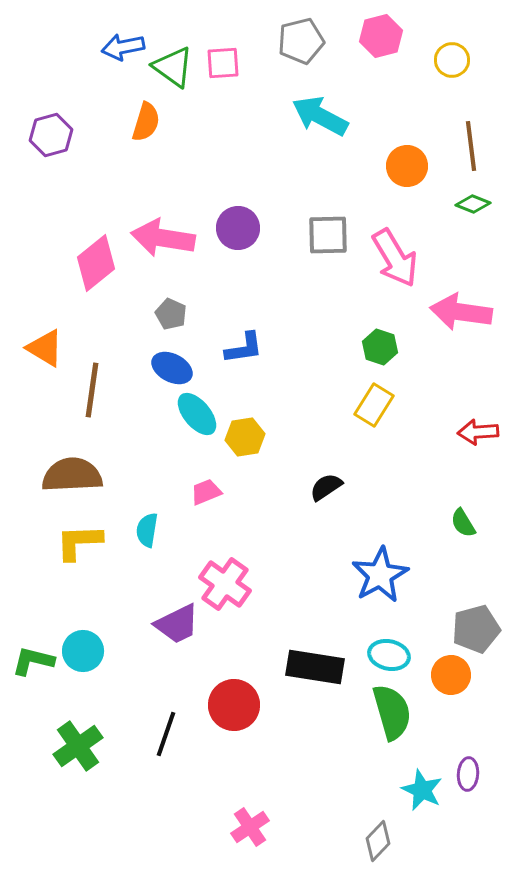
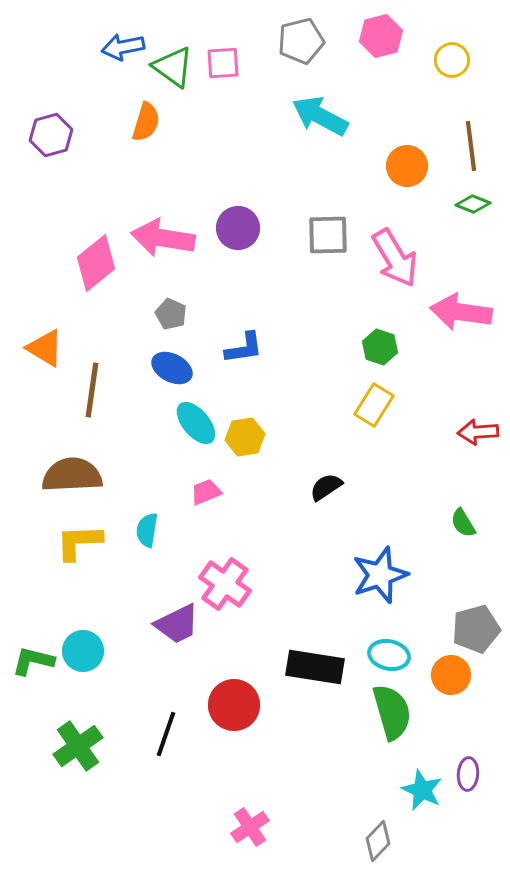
cyan ellipse at (197, 414): moved 1 px left, 9 px down
blue star at (380, 575): rotated 10 degrees clockwise
